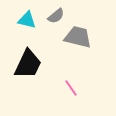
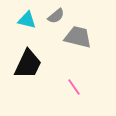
pink line: moved 3 px right, 1 px up
